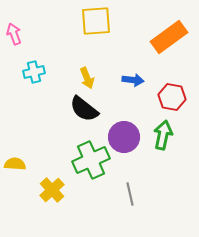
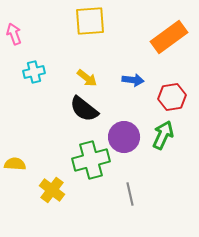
yellow square: moved 6 px left
yellow arrow: rotated 30 degrees counterclockwise
red hexagon: rotated 20 degrees counterclockwise
green arrow: rotated 12 degrees clockwise
green cross: rotated 9 degrees clockwise
yellow cross: rotated 10 degrees counterclockwise
